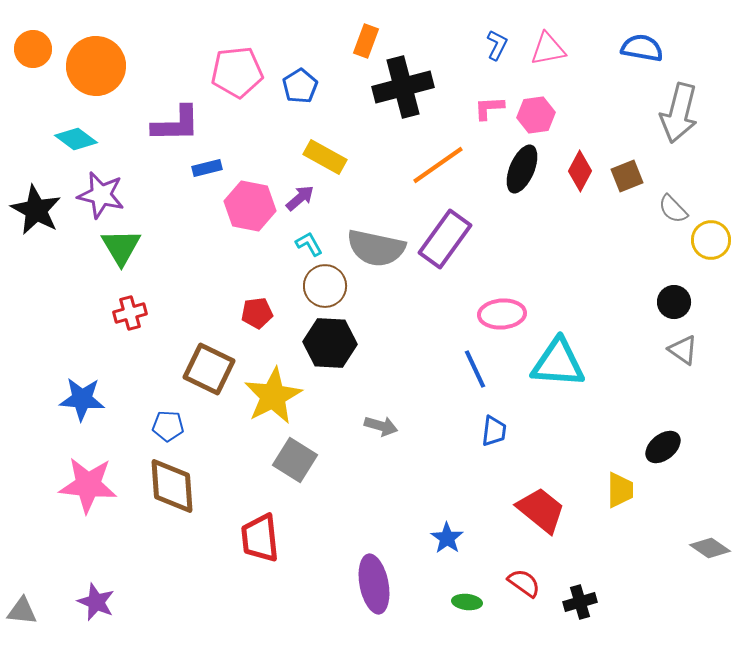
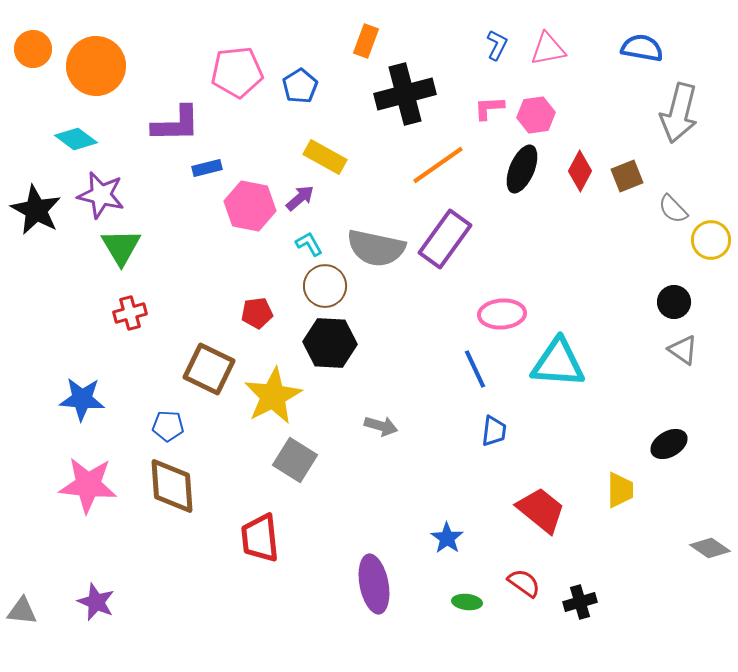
black cross at (403, 87): moved 2 px right, 7 px down
black ellipse at (663, 447): moved 6 px right, 3 px up; rotated 9 degrees clockwise
